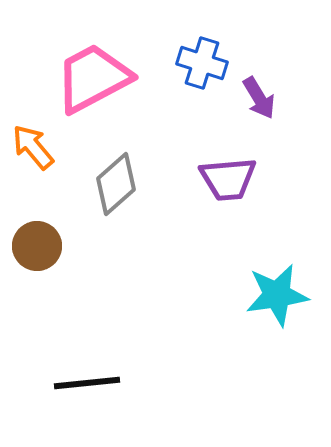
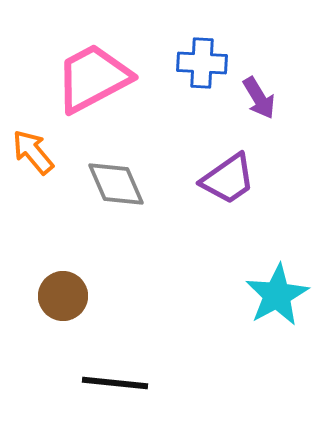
blue cross: rotated 15 degrees counterclockwise
orange arrow: moved 5 px down
purple trapezoid: rotated 30 degrees counterclockwise
gray diamond: rotated 72 degrees counterclockwise
brown circle: moved 26 px right, 50 px down
cyan star: rotated 20 degrees counterclockwise
black line: moved 28 px right; rotated 12 degrees clockwise
